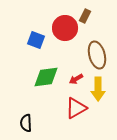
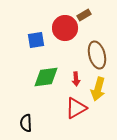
brown rectangle: moved 1 px left, 1 px up; rotated 32 degrees clockwise
blue square: rotated 30 degrees counterclockwise
red arrow: rotated 64 degrees counterclockwise
yellow arrow: rotated 15 degrees clockwise
